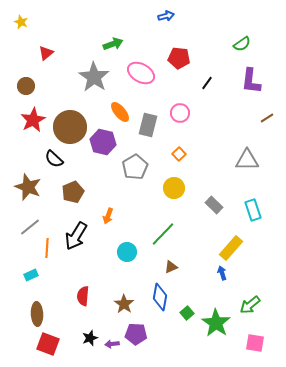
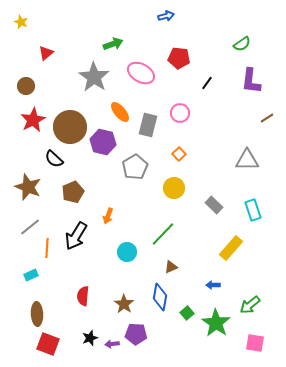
blue arrow at (222, 273): moved 9 px left, 12 px down; rotated 72 degrees counterclockwise
